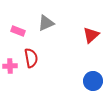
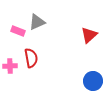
gray triangle: moved 9 px left, 1 px up
red triangle: moved 2 px left
